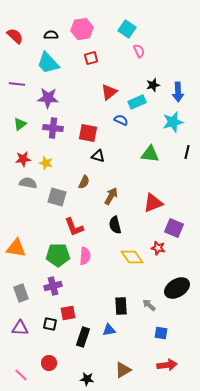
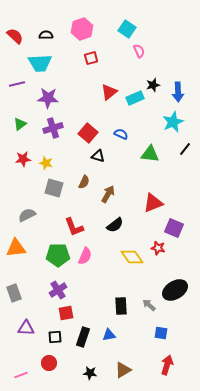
pink hexagon at (82, 29): rotated 10 degrees counterclockwise
black semicircle at (51, 35): moved 5 px left
cyan trapezoid at (48, 63): moved 8 px left; rotated 50 degrees counterclockwise
purple line at (17, 84): rotated 21 degrees counterclockwise
cyan rectangle at (137, 102): moved 2 px left, 4 px up
blue semicircle at (121, 120): moved 14 px down
cyan star at (173, 122): rotated 10 degrees counterclockwise
purple cross at (53, 128): rotated 24 degrees counterclockwise
red square at (88, 133): rotated 30 degrees clockwise
black line at (187, 152): moved 2 px left, 3 px up; rotated 24 degrees clockwise
gray semicircle at (28, 183): moved 1 px left, 32 px down; rotated 36 degrees counterclockwise
brown arrow at (111, 196): moved 3 px left, 2 px up
gray square at (57, 197): moved 3 px left, 9 px up
black semicircle at (115, 225): rotated 114 degrees counterclockwise
orange triangle at (16, 248): rotated 15 degrees counterclockwise
pink semicircle at (85, 256): rotated 18 degrees clockwise
purple cross at (53, 286): moved 5 px right, 4 px down; rotated 18 degrees counterclockwise
black ellipse at (177, 288): moved 2 px left, 2 px down
gray rectangle at (21, 293): moved 7 px left
red square at (68, 313): moved 2 px left
black square at (50, 324): moved 5 px right, 13 px down; rotated 16 degrees counterclockwise
purple triangle at (20, 328): moved 6 px right
blue triangle at (109, 330): moved 5 px down
red arrow at (167, 365): rotated 66 degrees counterclockwise
pink line at (21, 375): rotated 64 degrees counterclockwise
black star at (87, 379): moved 3 px right, 6 px up
